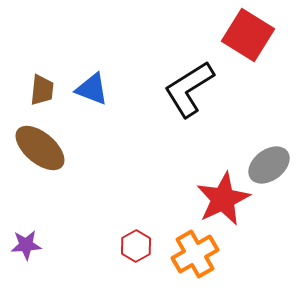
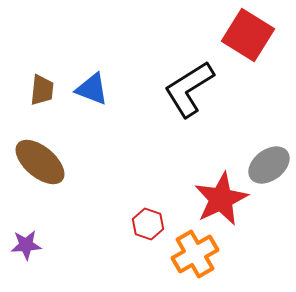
brown ellipse: moved 14 px down
red star: moved 2 px left
red hexagon: moved 12 px right, 22 px up; rotated 12 degrees counterclockwise
